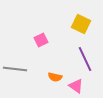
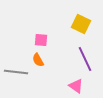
pink square: rotated 32 degrees clockwise
gray line: moved 1 px right, 3 px down
orange semicircle: moved 17 px left, 17 px up; rotated 48 degrees clockwise
